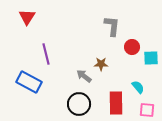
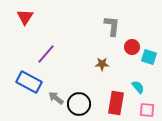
red triangle: moved 2 px left
purple line: rotated 55 degrees clockwise
cyan square: moved 2 px left, 1 px up; rotated 21 degrees clockwise
brown star: moved 1 px right
gray arrow: moved 28 px left, 22 px down
red rectangle: rotated 10 degrees clockwise
